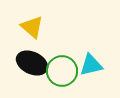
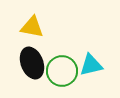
yellow triangle: rotated 30 degrees counterclockwise
black ellipse: rotated 44 degrees clockwise
